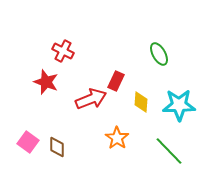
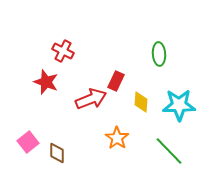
green ellipse: rotated 25 degrees clockwise
pink square: rotated 15 degrees clockwise
brown diamond: moved 6 px down
